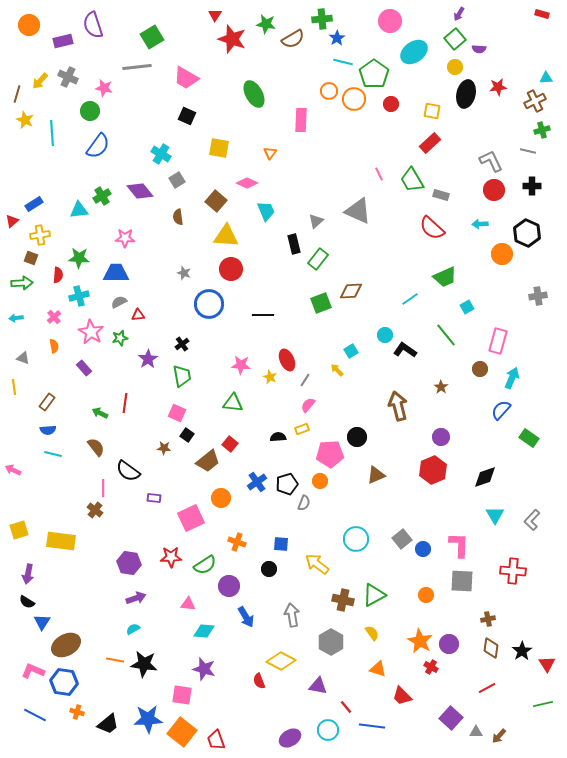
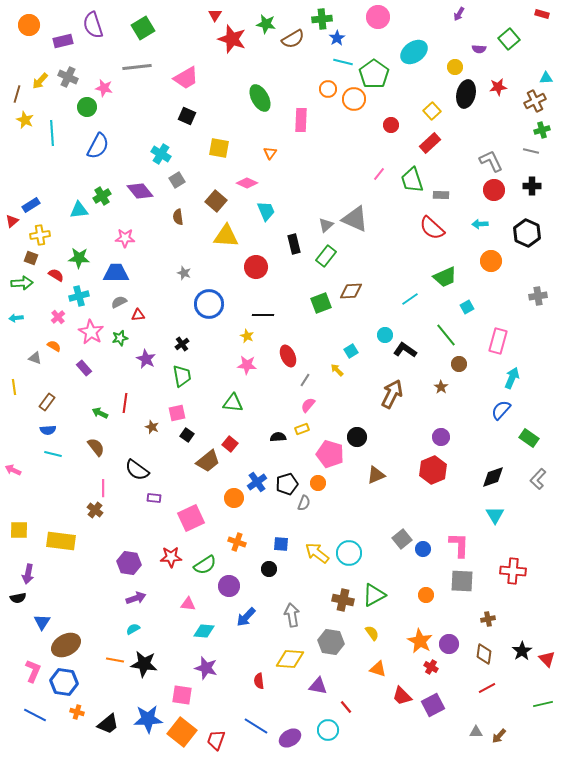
pink circle at (390, 21): moved 12 px left, 4 px up
green square at (152, 37): moved 9 px left, 9 px up
green square at (455, 39): moved 54 px right
pink trapezoid at (186, 78): rotated 60 degrees counterclockwise
orange circle at (329, 91): moved 1 px left, 2 px up
green ellipse at (254, 94): moved 6 px right, 4 px down
red circle at (391, 104): moved 21 px down
green circle at (90, 111): moved 3 px left, 4 px up
yellow square at (432, 111): rotated 36 degrees clockwise
blue semicircle at (98, 146): rotated 8 degrees counterclockwise
gray line at (528, 151): moved 3 px right
pink line at (379, 174): rotated 64 degrees clockwise
green trapezoid at (412, 180): rotated 12 degrees clockwise
gray rectangle at (441, 195): rotated 14 degrees counterclockwise
blue rectangle at (34, 204): moved 3 px left, 1 px down
gray triangle at (358, 211): moved 3 px left, 8 px down
gray triangle at (316, 221): moved 10 px right, 4 px down
orange circle at (502, 254): moved 11 px left, 7 px down
green rectangle at (318, 259): moved 8 px right, 3 px up
red circle at (231, 269): moved 25 px right, 2 px up
red semicircle at (58, 275): moved 2 px left; rotated 63 degrees counterclockwise
pink cross at (54, 317): moved 4 px right
orange semicircle at (54, 346): rotated 48 degrees counterclockwise
gray triangle at (23, 358): moved 12 px right
purple star at (148, 359): moved 2 px left; rotated 12 degrees counterclockwise
red ellipse at (287, 360): moved 1 px right, 4 px up
pink star at (241, 365): moved 6 px right
brown circle at (480, 369): moved 21 px left, 5 px up
yellow star at (270, 377): moved 23 px left, 41 px up
brown arrow at (398, 406): moved 6 px left, 12 px up; rotated 40 degrees clockwise
pink square at (177, 413): rotated 36 degrees counterclockwise
brown star at (164, 448): moved 12 px left, 21 px up; rotated 16 degrees clockwise
pink pentagon at (330, 454): rotated 20 degrees clockwise
black semicircle at (128, 471): moved 9 px right, 1 px up
black diamond at (485, 477): moved 8 px right
orange circle at (320, 481): moved 2 px left, 2 px down
orange circle at (221, 498): moved 13 px right
gray L-shape at (532, 520): moved 6 px right, 41 px up
yellow square at (19, 530): rotated 18 degrees clockwise
cyan circle at (356, 539): moved 7 px left, 14 px down
yellow arrow at (317, 564): moved 11 px up
black semicircle at (27, 602): moved 9 px left, 4 px up; rotated 42 degrees counterclockwise
blue arrow at (246, 617): rotated 75 degrees clockwise
gray hexagon at (331, 642): rotated 20 degrees counterclockwise
brown diamond at (491, 648): moved 7 px left, 6 px down
yellow diamond at (281, 661): moved 9 px right, 2 px up; rotated 24 degrees counterclockwise
red triangle at (547, 664): moved 5 px up; rotated 12 degrees counterclockwise
purple star at (204, 669): moved 2 px right, 1 px up
pink L-shape at (33, 671): rotated 90 degrees clockwise
red semicircle at (259, 681): rotated 14 degrees clockwise
purple square at (451, 718): moved 18 px left, 13 px up; rotated 20 degrees clockwise
blue line at (372, 726): moved 116 px left; rotated 25 degrees clockwise
red trapezoid at (216, 740): rotated 40 degrees clockwise
